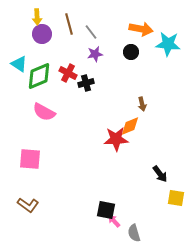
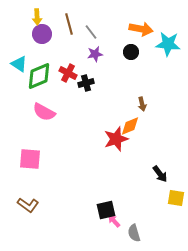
red star: rotated 15 degrees counterclockwise
black square: rotated 24 degrees counterclockwise
